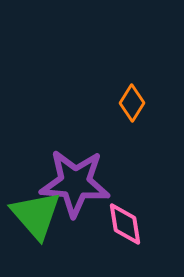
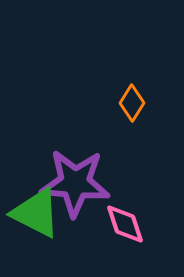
green triangle: moved 2 px up; rotated 22 degrees counterclockwise
pink diamond: rotated 9 degrees counterclockwise
